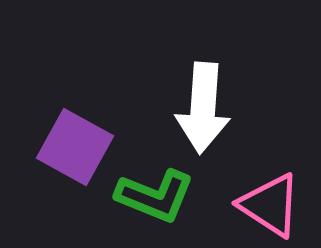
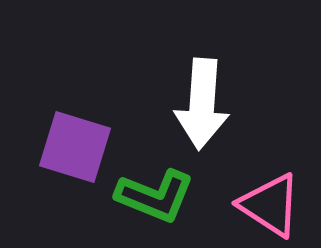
white arrow: moved 1 px left, 4 px up
purple square: rotated 12 degrees counterclockwise
